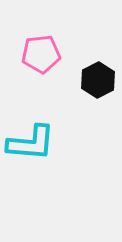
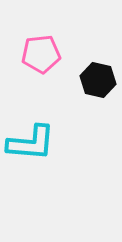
black hexagon: rotated 20 degrees counterclockwise
